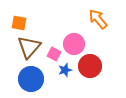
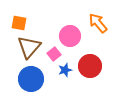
orange arrow: moved 4 px down
pink circle: moved 4 px left, 8 px up
pink square: rotated 24 degrees clockwise
